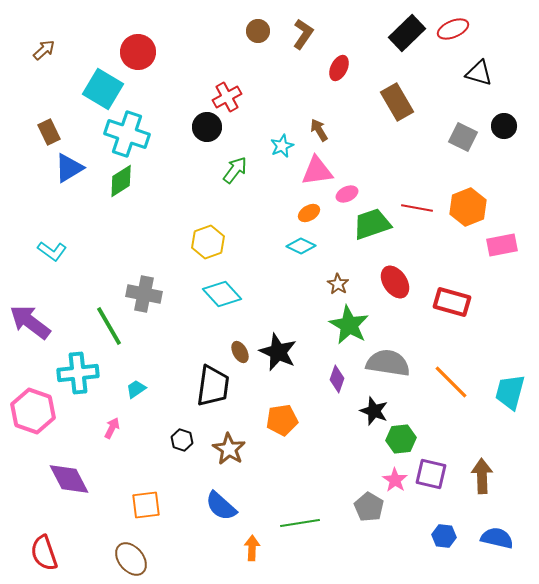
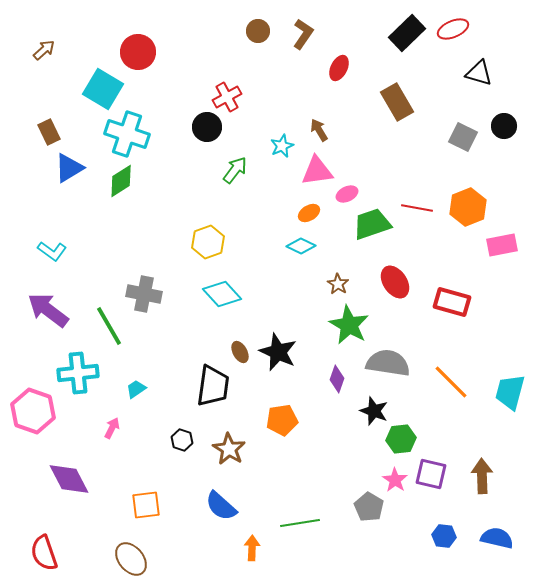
purple arrow at (30, 322): moved 18 px right, 12 px up
